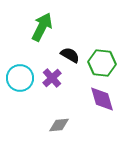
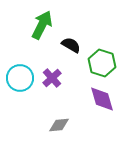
green arrow: moved 2 px up
black semicircle: moved 1 px right, 10 px up
green hexagon: rotated 12 degrees clockwise
